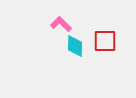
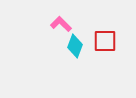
cyan diamond: rotated 20 degrees clockwise
